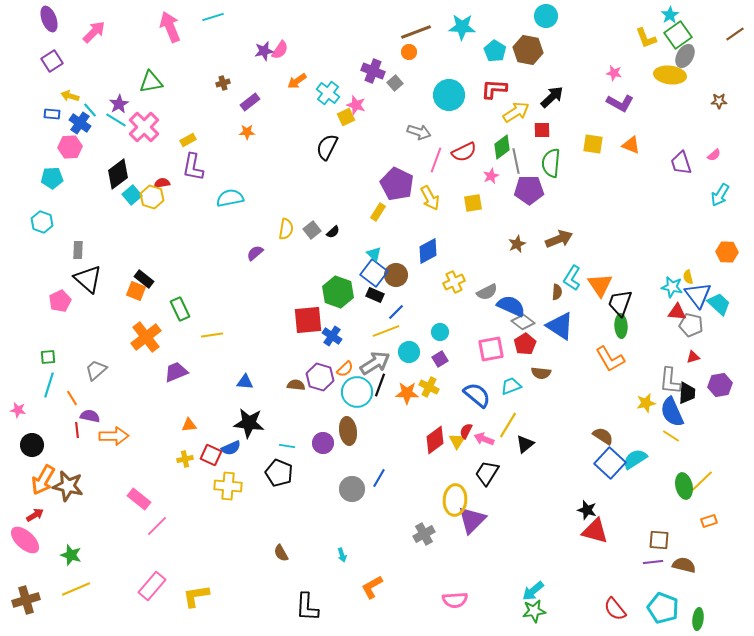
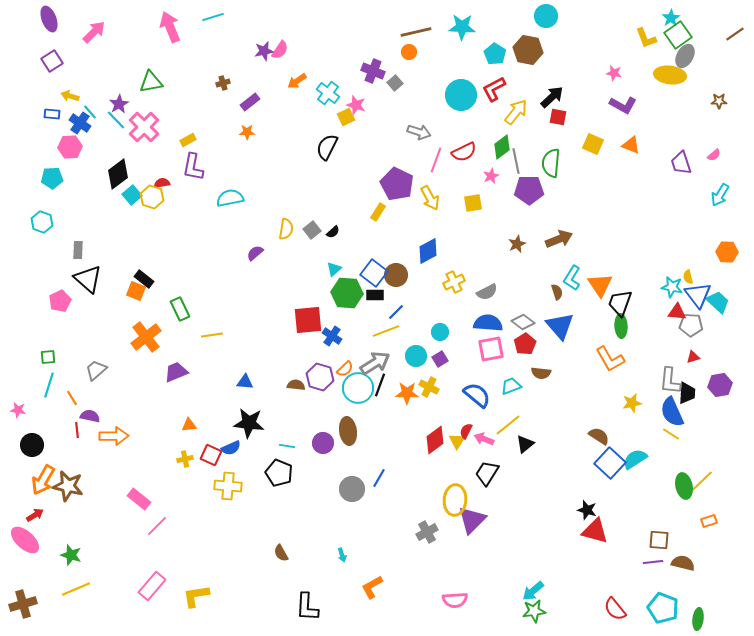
cyan star at (670, 15): moved 1 px right, 3 px down
brown line at (416, 32): rotated 8 degrees clockwise
cyan pentagon at (495, 51): moved 3 px down
red L-shape at (494, 89): rotated 32 degrees counterclockwise
cyan circle at (449, 95): moved 12 px right
purple L-shape at (620, 103): moved 3 px right, 2 px down
cyan line at (90, 110): moved 2 px down
yellow arrow at (516, 112): rotated 20 degrees counterclockwise
cyan line at (116, 120): rotated 15 degrees clockwise
red square at (542, 130): moved 16 px right, 13 px up; rotated 12 degrees clockwise
yellow square at (593, 144): rotated 15 degrees clockwise
cyan triangle at (374, 254): moved 40 px left, 15 px down; rotated 35 degrees clockwise
green hexagon at (338, 292): moved 9 px right, 1 px down; rotated 16 degrees counterclockwise
brown semicircle at (557, 292): rotated 21 degrees counterclockwise
black rectangle at (375, 295): rotated 24 degrees counterclockwise
cyan trapezoid at (719, 304): moved 1 px left, 2 px up
blue semicircle at (511, 306): moved 23 px left, 17 px down; rotated 20 degrees counterclockwise
gray pentagon at (691, 325): rotated 10 degrees counterclockwise
blue triangle at (560, 326): rotated 16 degrees clockwise
cyan circle at (409, 352): moved 7 px right, 4 px down
cyan circle at (357, 392): moved 1 px right, 4 px up
yellow star at (646, 403): moved 14 px left
yellow line at (508, 425): rotated 20 degrees clockwise
brown semicircle at (603, 436): moved 4 px left
yellow line at (671, 436): moved 2 px up
gray cross at (424, 534): moved 3 px right, 2 px up
brown semicircle at (684, 565): moved 1 px left, 2 px up
brown cross at (26, 600): moved 3 px left, 4 px down
